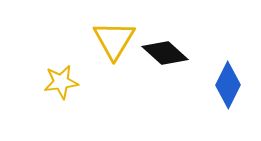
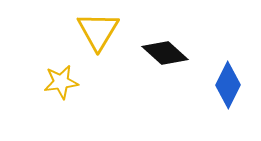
yellow triangle: moved 16 px left, 9 px up
